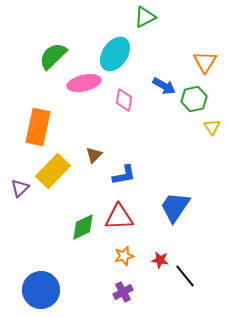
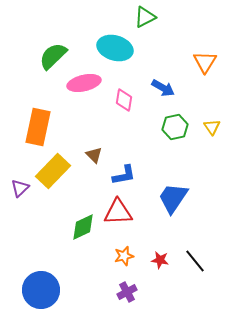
cyan ellipse: moved 6 px up; rotated 72 degrees clockwise
blue arrow: moved 1 px left, 2 px down
green hexagon: moved 19 px left, 28 px down
brown triangle: rotated 30 degrees counterclockwise
blue trapezoid: moved 2 px left, 9 px up
red triangle: moved 1 px left, 5 px up
black line: moved 10 px right, 15 px up
purple cross: moved 4 px right
